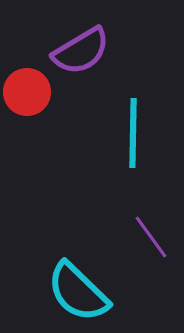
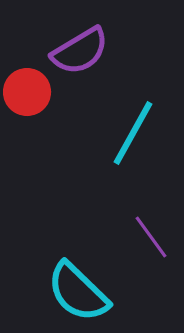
purple semicircle: moved 1 px left
cyan line: rotated 28 degrees clockwise
